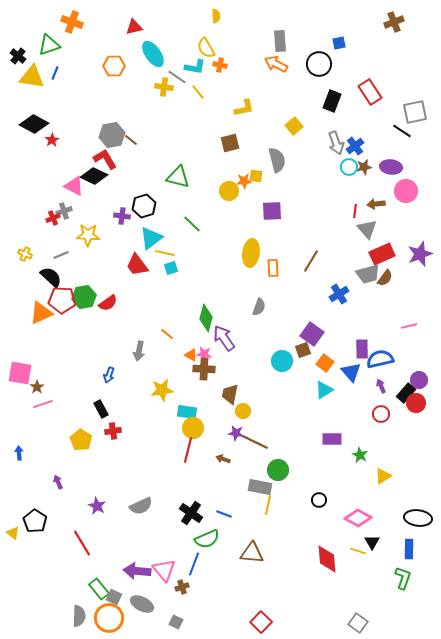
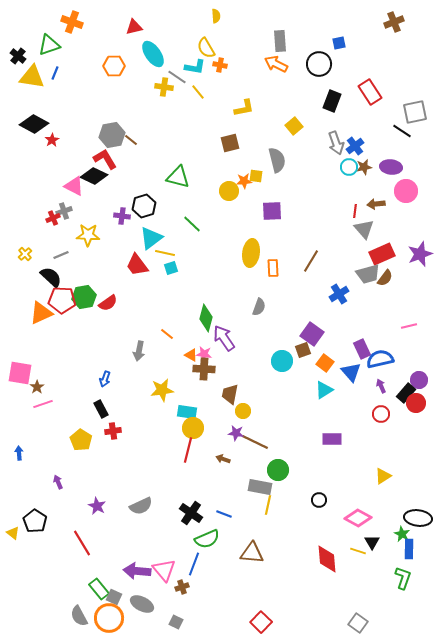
gray triangle at (367, 229): moved 3 px left
yellow cross at (25, 254): rotated 24 degrees clockwise
purple rectangle at (362, 349): rotated 24 degrees counterclockwise
blue arrow at (109, 375): moved 4 px left, 4 px down
green star at (360, 455): moved 42 px right, 79 px down
gray semicircle at (79, 616): rotated 150 degrees clockwise
